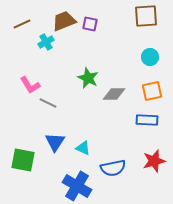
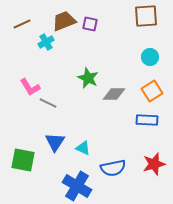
pink L-shape: moved 2 px down
orange square: rotated 20 degrees counterclockwise
red star: moved 3 px down
